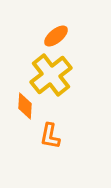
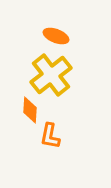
orange ellipse: rotated 60 degrees clockwise
orange diamond: moved 5 px right, 4 px down
